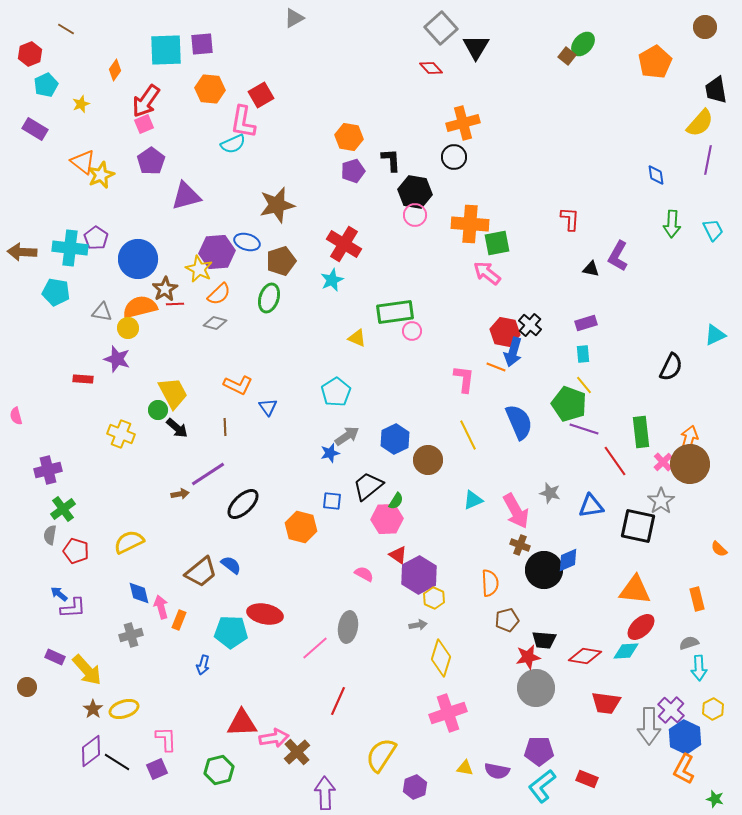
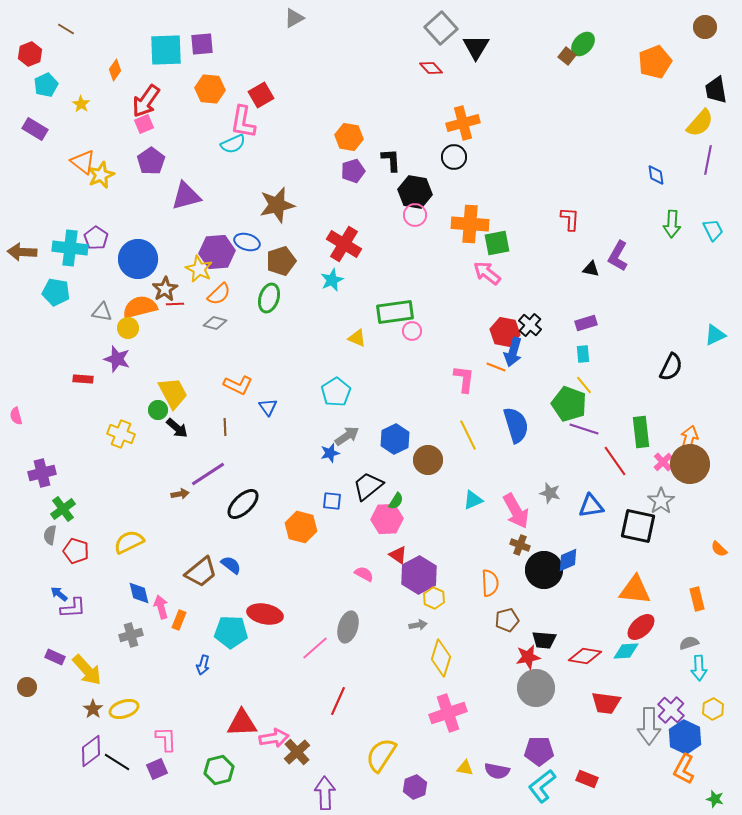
orange pentagon at (655, 62): rotated 8 degrees clockwise
yellow star at (81, 104): rotated 18 degrees counterclockwise
blue semicircle at (519, 422): moved 3 px left, 3 px down; rotated 6 degrees clockwise
purple cross at (48, 470): moved 6 px left, 3 px down
gray ellipse at (348, 627): rotated 8 degrees clockwise
